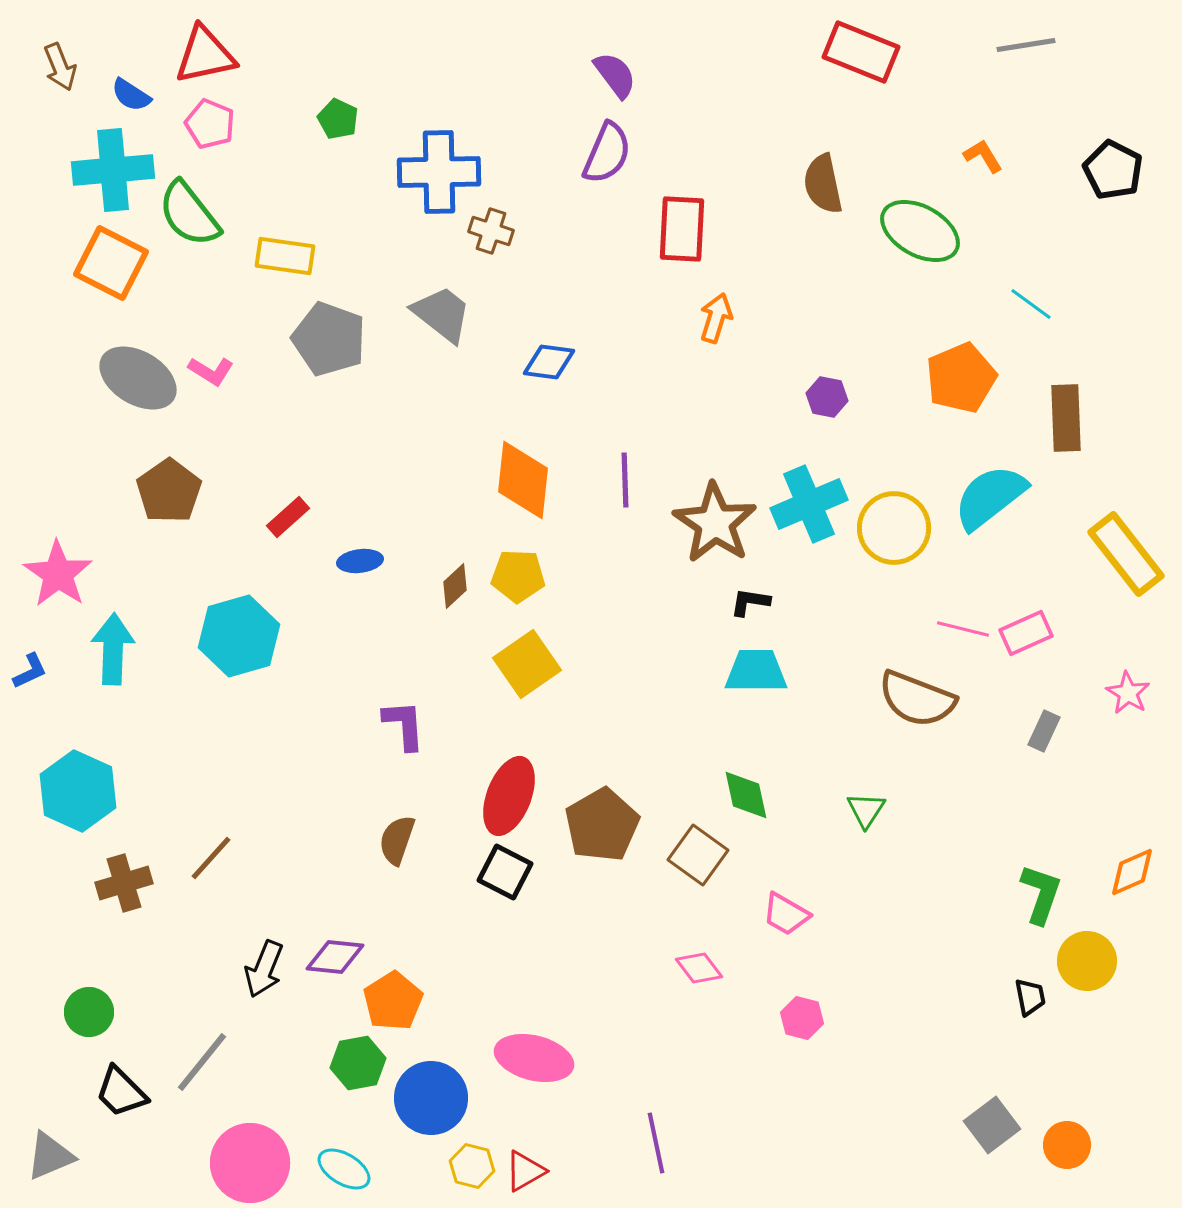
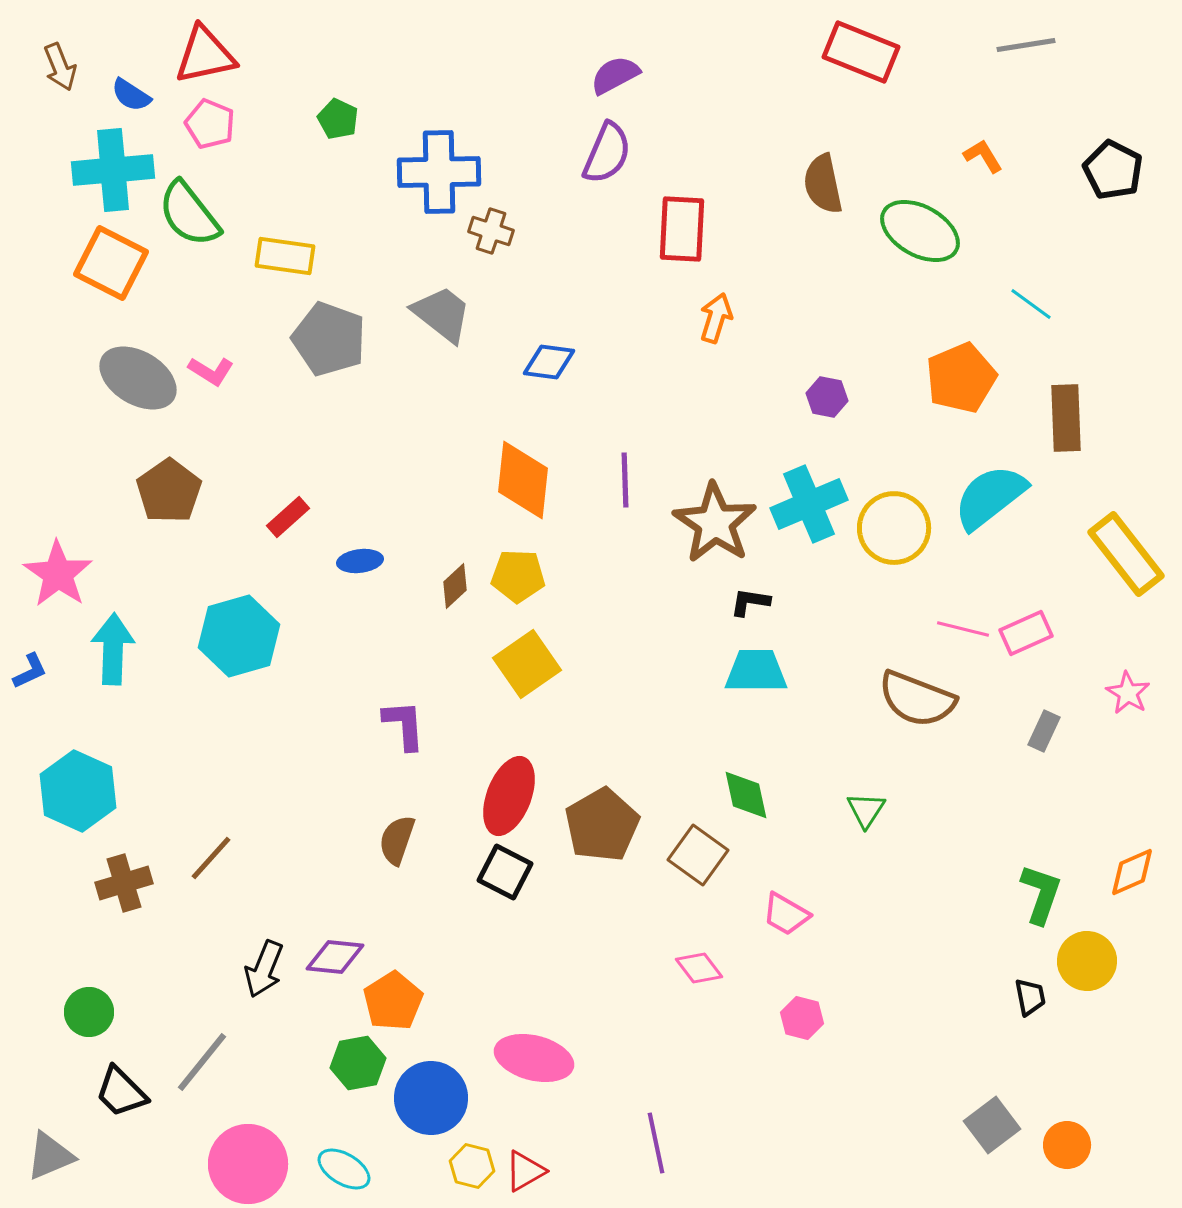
purple semicircle at (615, 75): rotated 81 degrees counterclockwise
pink circle at (250, 1163): moved 2 px left, 1 px down
